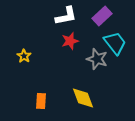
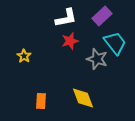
white L-shape: moved 2 px down
